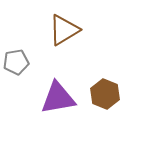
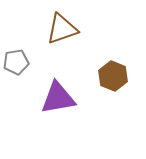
brown triangle: moved 2 px left, 1 px up; rotated 12 degrees clockwise
brown hexagon: moved 8 px right, 18 px up
